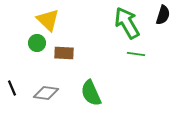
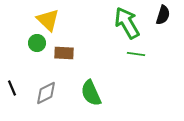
gray diamond: rotated 35 degrees counterclockwise
